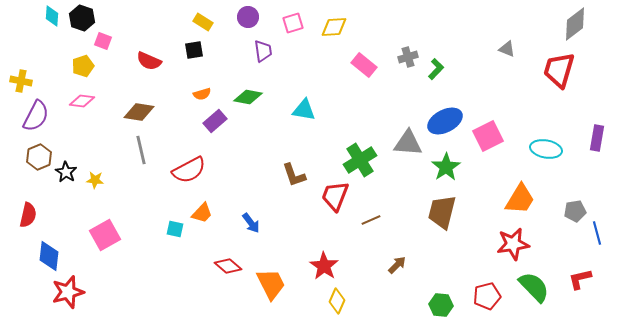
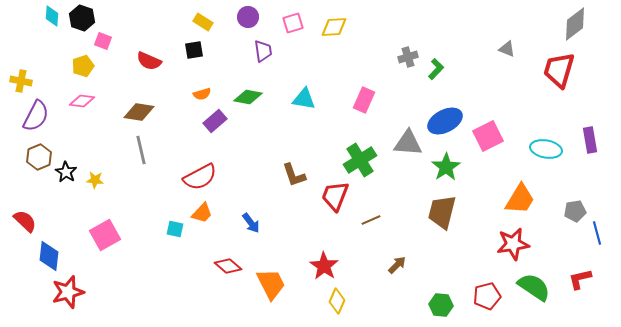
pink rectangle at (364, 65): moved 35 px down; rotated 75 degrees clockwise
cyan triangle at (304, 110): moved 11 px up
purple rectangle at (597, 138): moved 7 px left, 2 px down; rotated 20 degrees counterclockwise
red semicircle at (189, 170): moved 11 px right, 7 px down
red semicircle at (28, 215): moved 3 px left, 6 px down; rotated 60 degrees counterclockwise
green semicircle at (534, 287): rotated 12 degrees counterclockwise
